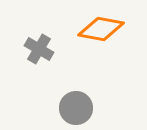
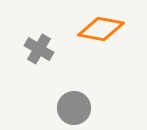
gray circle: moved 2 px left
